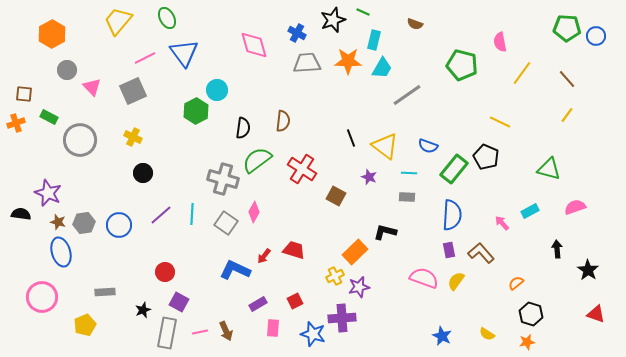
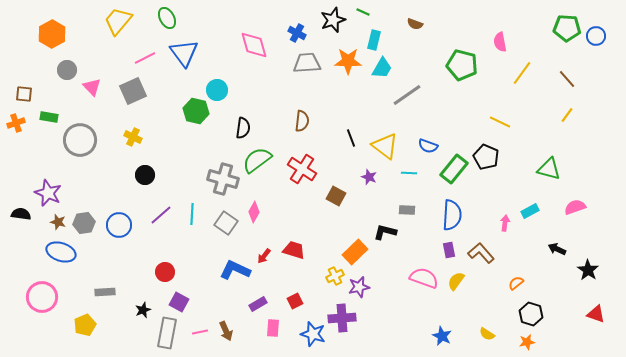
green hexagon at (196, 111): rotated 20 degrees counterclockwise
green rectangle at (49, 117): rotated 18 degrees counterclockwise
brown semicircle at (283, 121): moved 19 px right
black circle at (143, 173): moved 2 px right, 2 px down
gray rectangle at (407, 197): moved 13 px down
pink arrow at (502, 223): moved 3 px right; rotated 49 degrees clockwise
black arrow at (557, 249): rotated 60 degrees counterclockwise
blue ellipse at (61, 252): rotated 56 degrees counterclockwise
